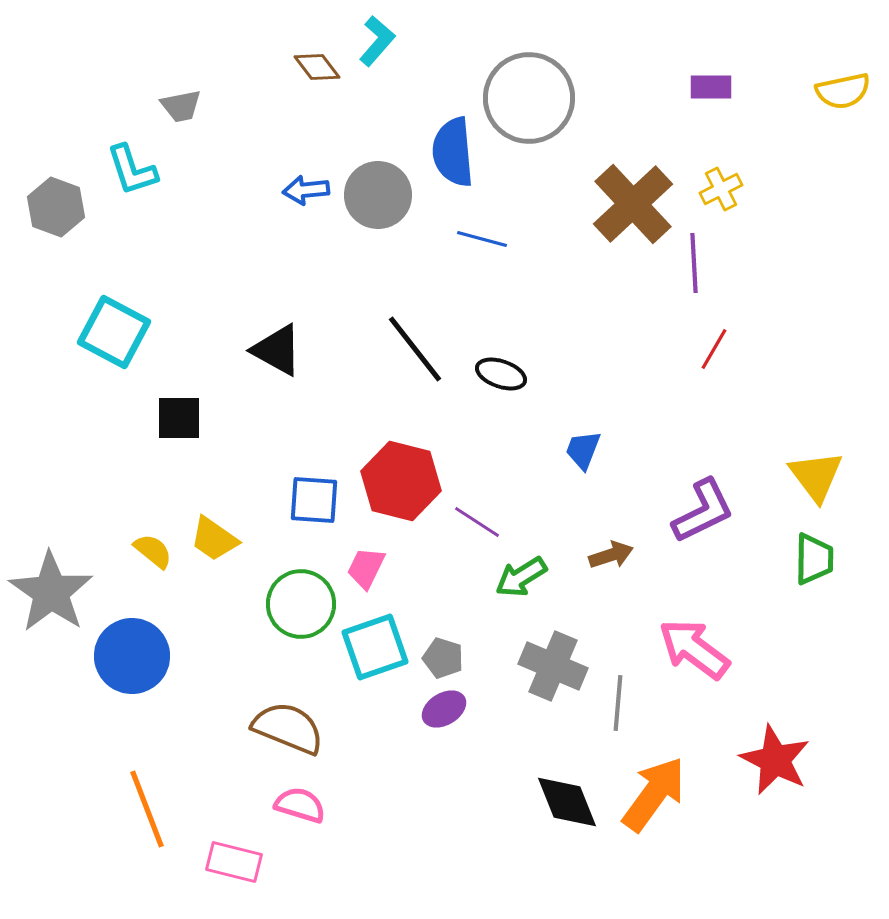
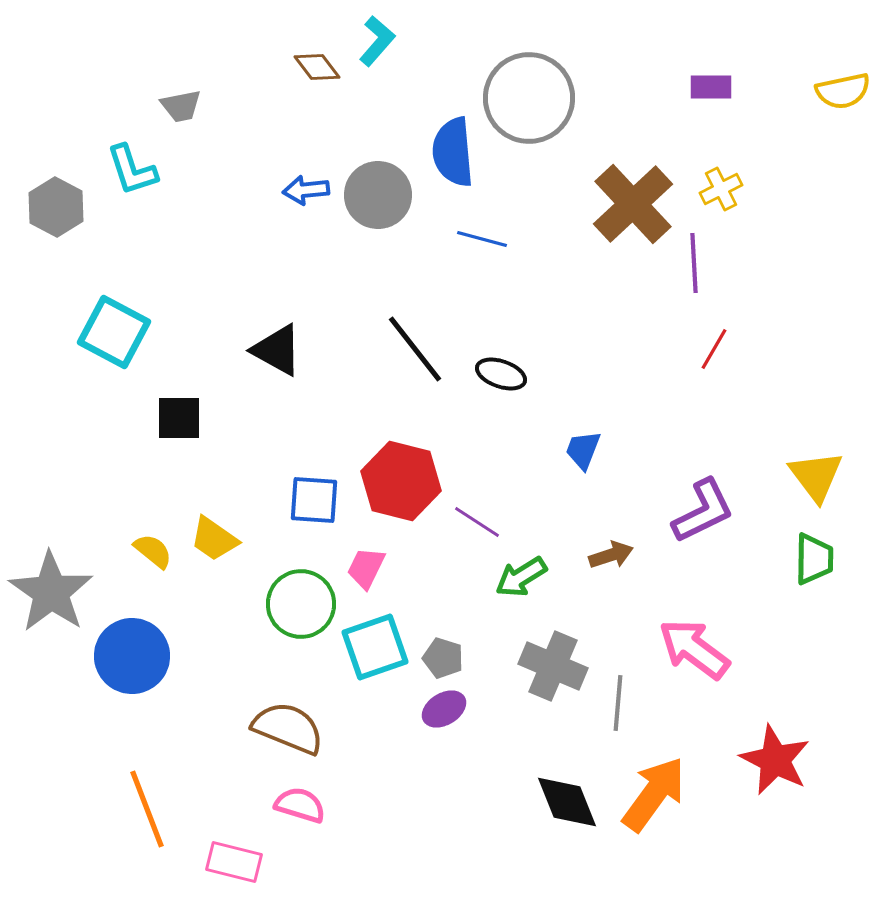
gray hexagon at (56, 207): rotated 8 degrees clockwise
